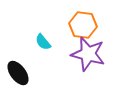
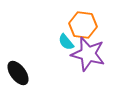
cyan semicircle: moved 23 px right
